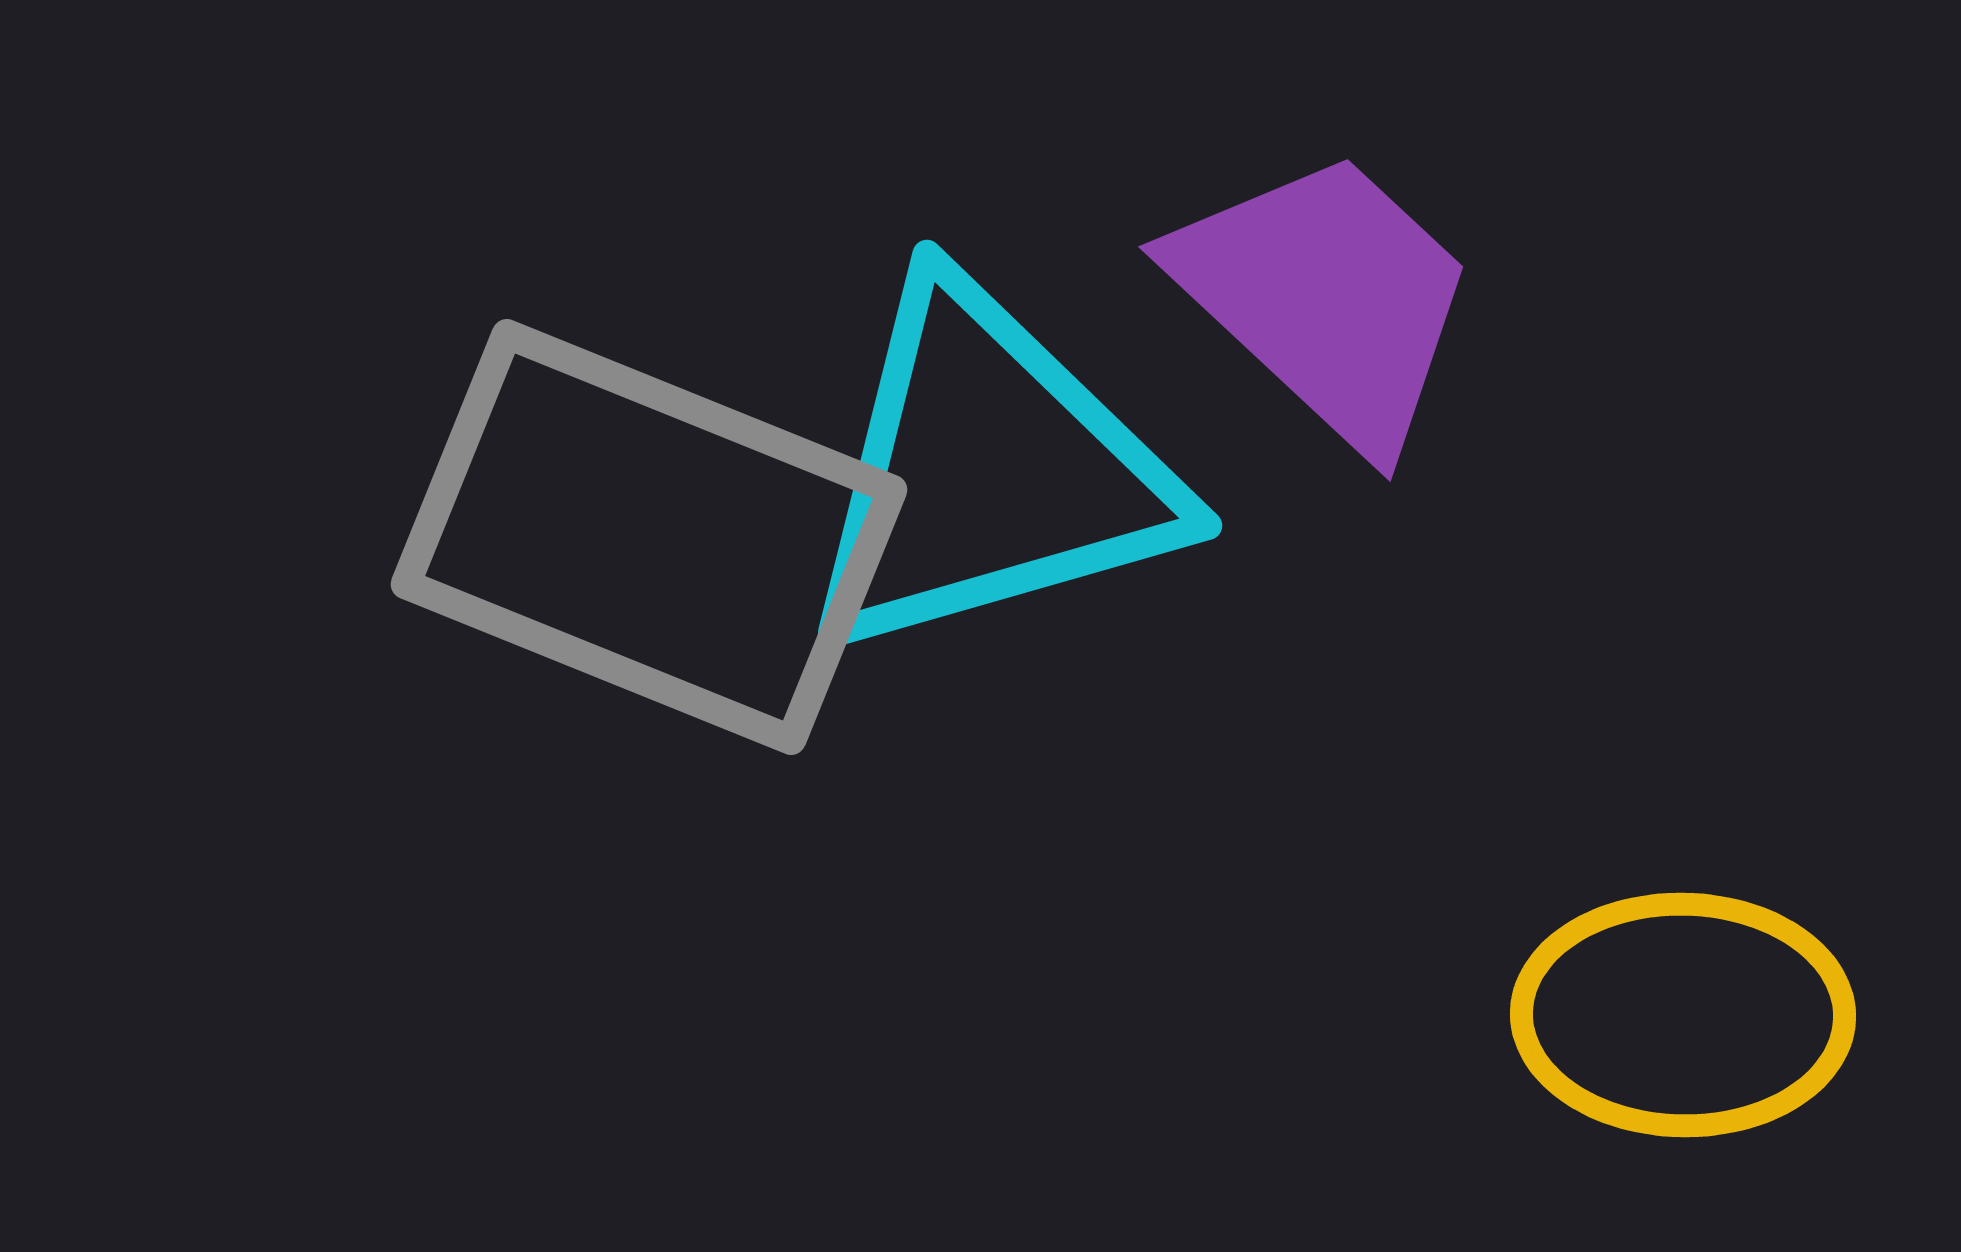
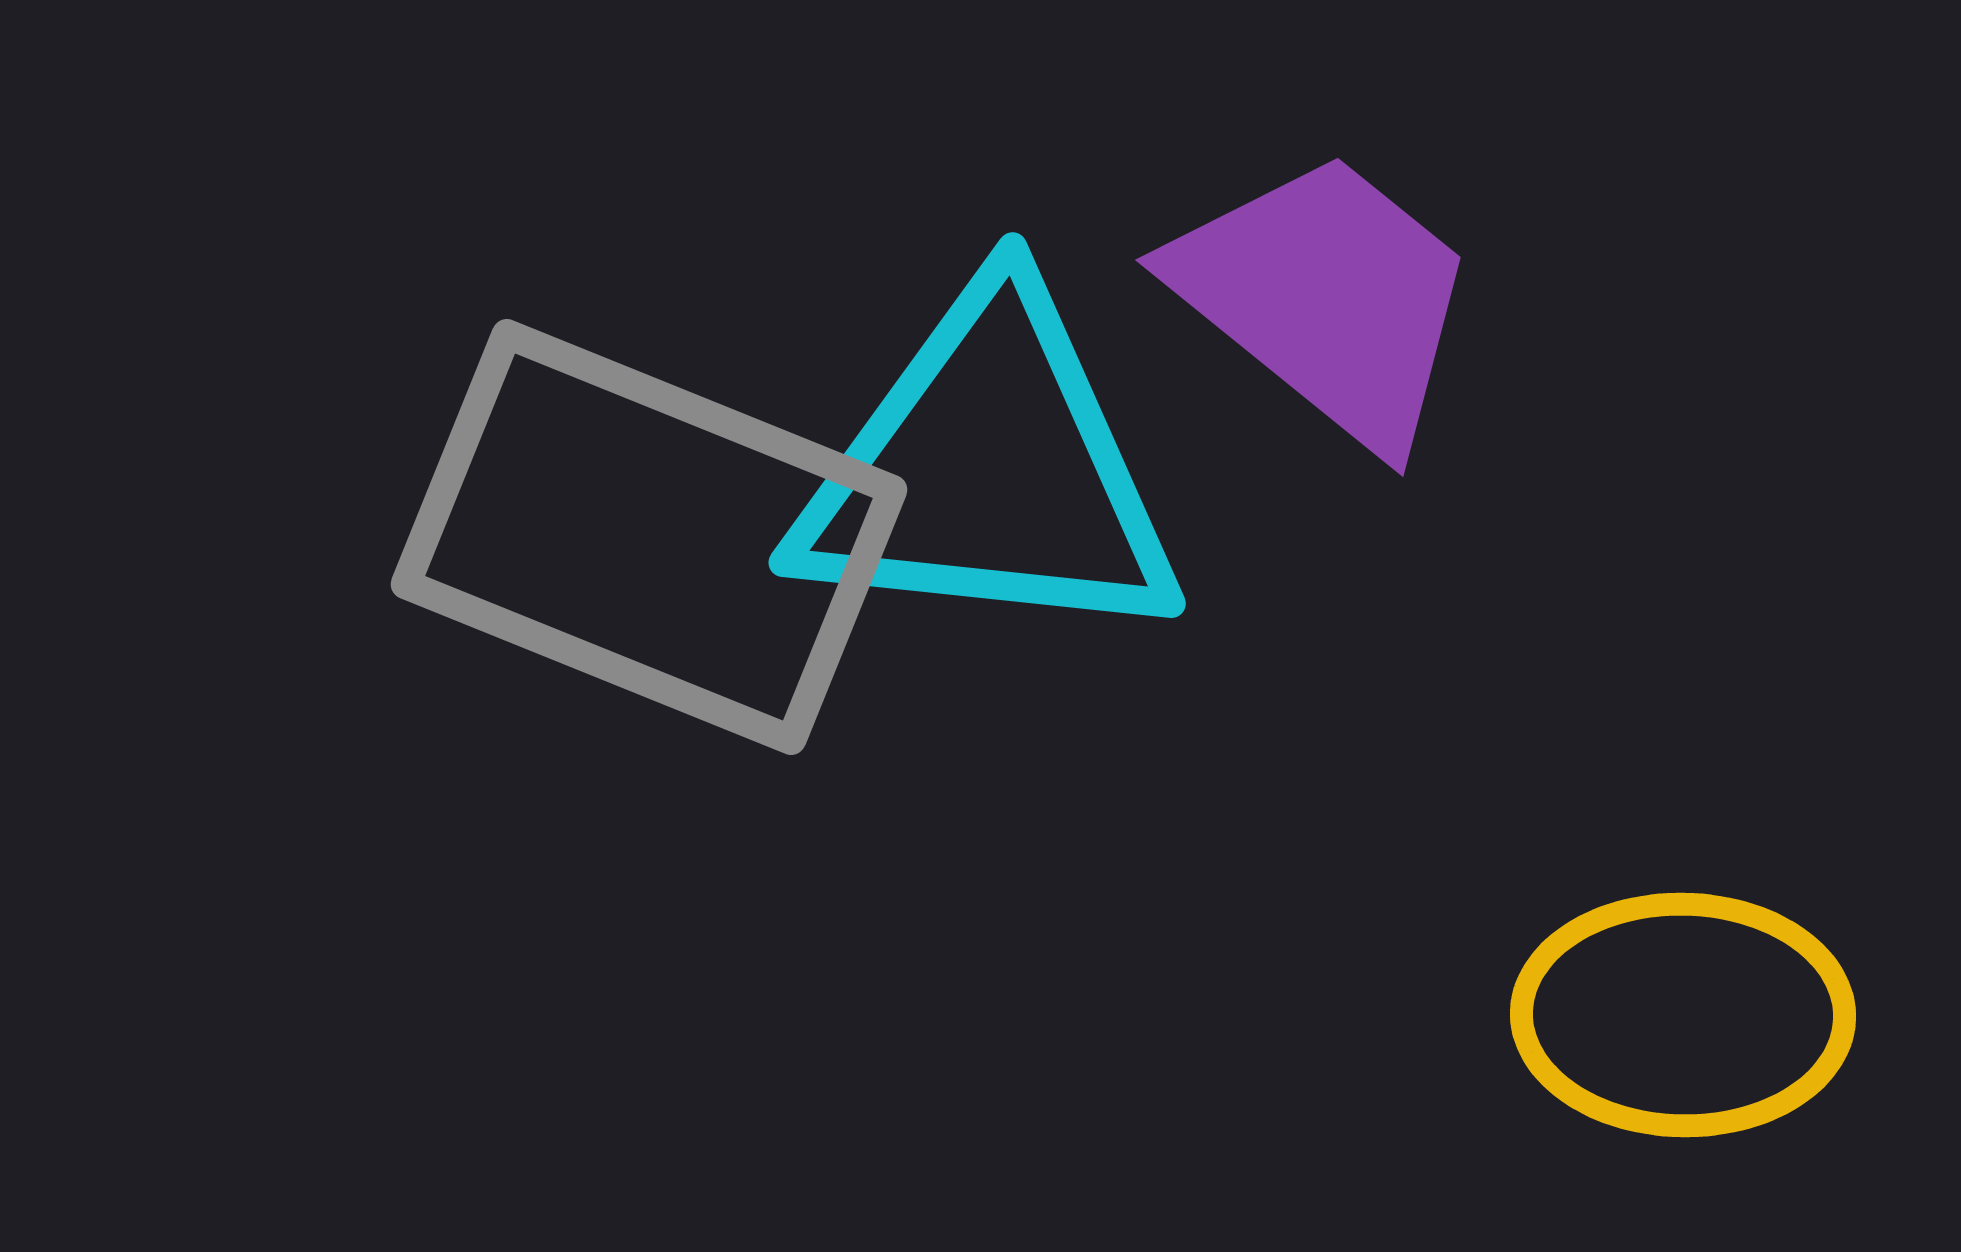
purple trapezoid: rotated 4 degrees counterclockwise
cyan triangle: rotated 22 degrees clockwise
